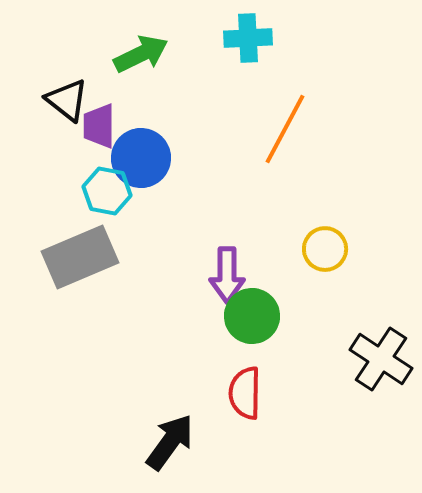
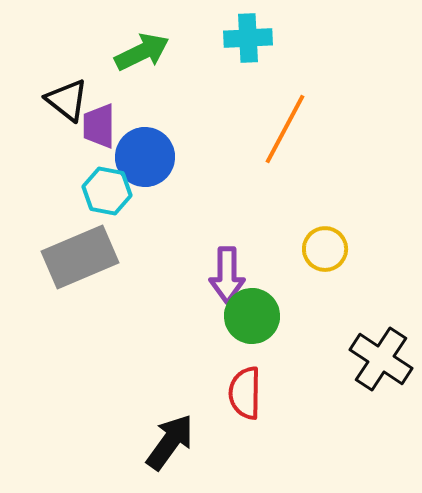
green arrow: moved 1 px right, 2 px up
blue circle: moved 4 px right, 1 px up
